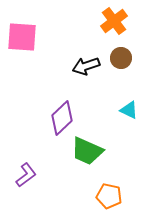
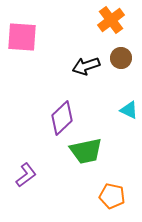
orange cross: moved 3 px left, 1 px up
green trapezoid: moved 1 px left; rotated 36 degrees counterclockwise
orange pentagon: moved 3 px right
